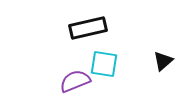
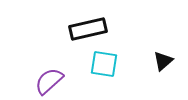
black rectangle: moved 1 px down
purple semicircle: moved 26 px left; rotated 20 degrees counterclockwise
